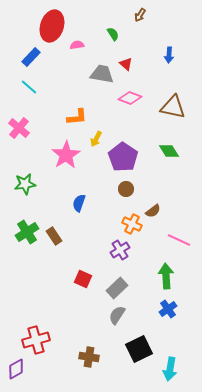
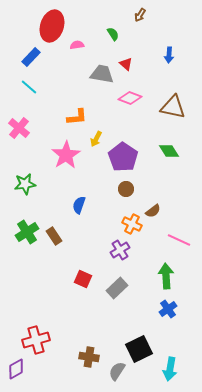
blue semicircle: moved 2 px down
gray semicircle: moved 56 px down
